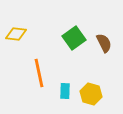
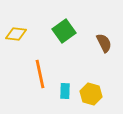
green square: moved 10 px left, 7 px up
orange line: moved 1 px right, 1 px down
